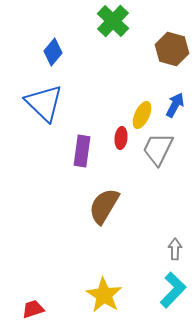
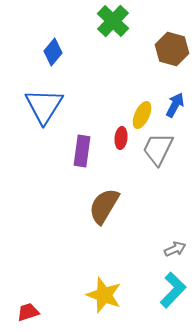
blue triangle: moved 3 px down; rotated 18 degrees clockwise
gray arrow: rotated 65 degrees clockwise
yellow star: rotated 12 degrees counterclockwise
red trapezoid: moved 5 px left, 3 px down
